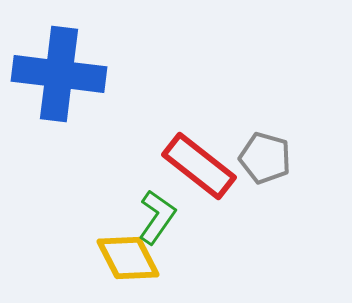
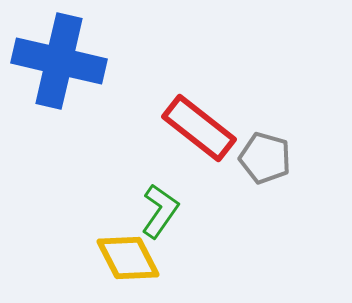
blue cross: moved 13 px up; rotated 6 degrees clockwise
red rectangle: moved 38 px up
green L-shape: moved 3 px right, 6 px up
